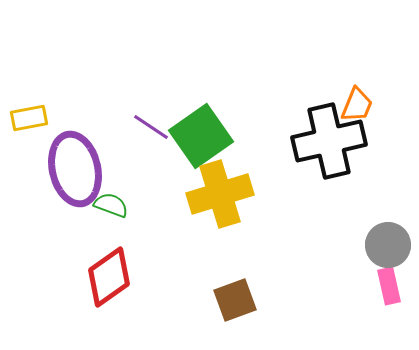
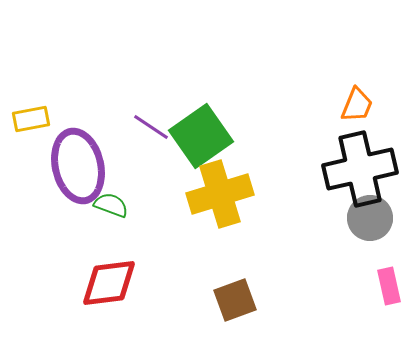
yellow rectangle: moved 2 px right, 1 px down
black cross: moved 31 px right, 28 px down
purple ellipse: moved 3 px right, 3 px up
gray circle: moved 18 px left, 27 px up
red diamond: moved 6 px down; rotated 28 degrees clockwise
